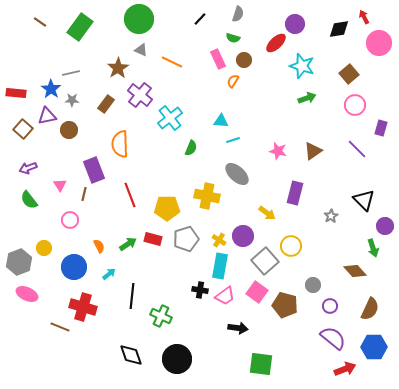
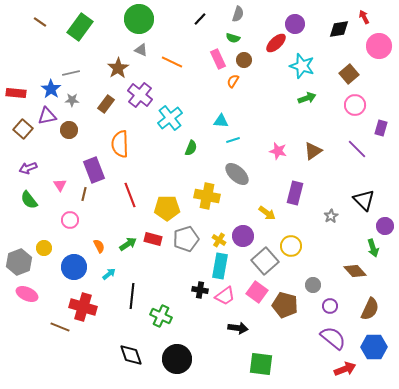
pink circle at (379, 43): moved 3 px down
